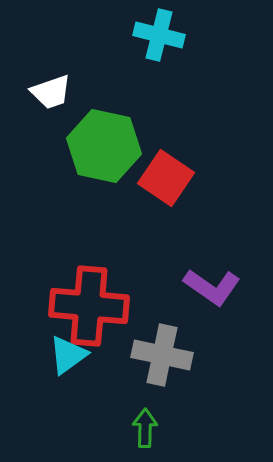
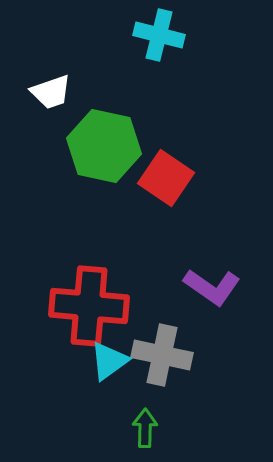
cyan triangle: moved 41 px right, 6 px down
